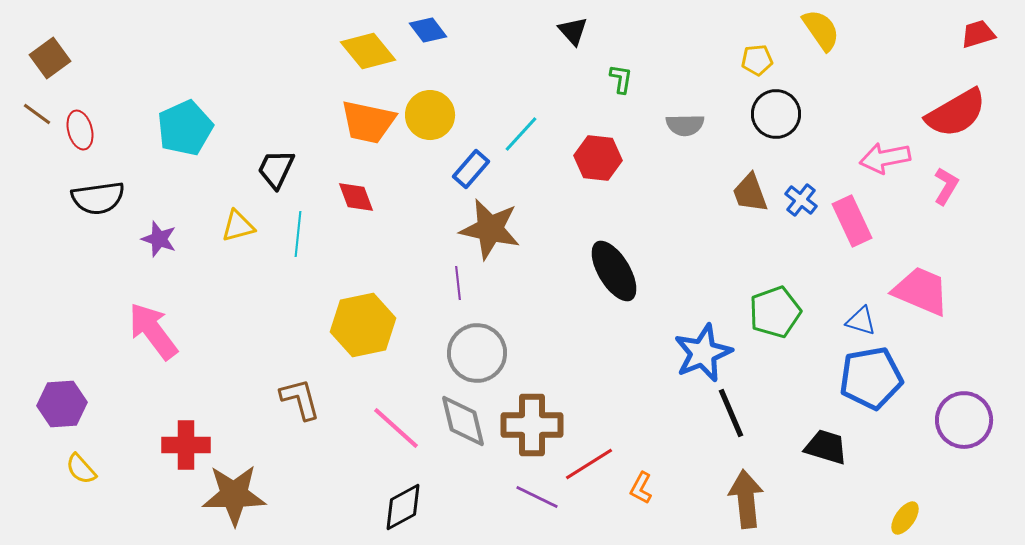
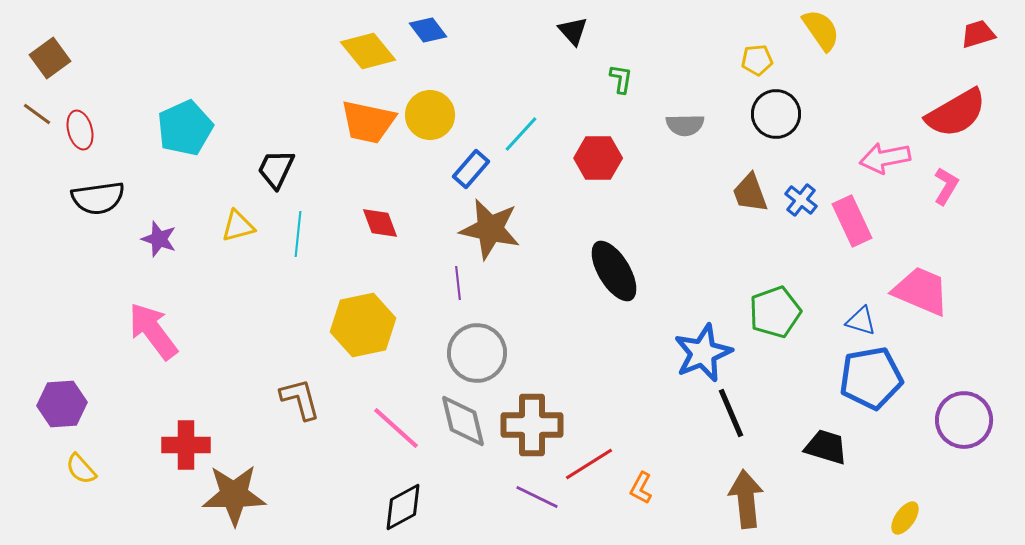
red hexagon at (598, 158): rotated 6 degrees counterclockwise
red diamond at (356, 197): moved 24 px right, 26 px down
